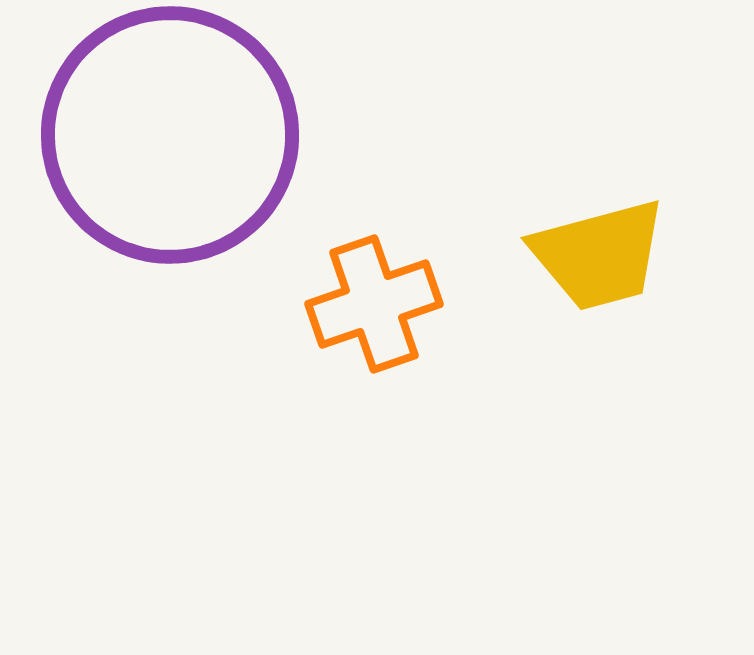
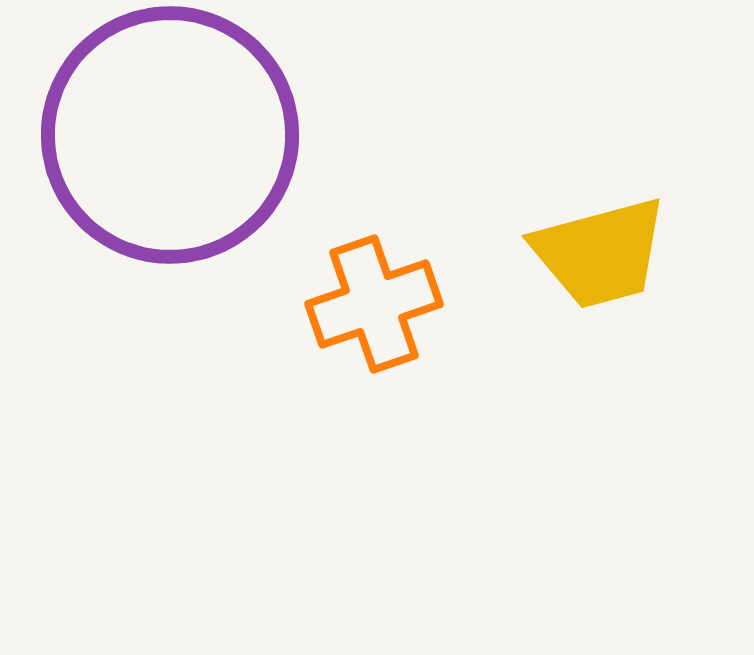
yellow trapezoid: moved 1 px right, 2 px up
